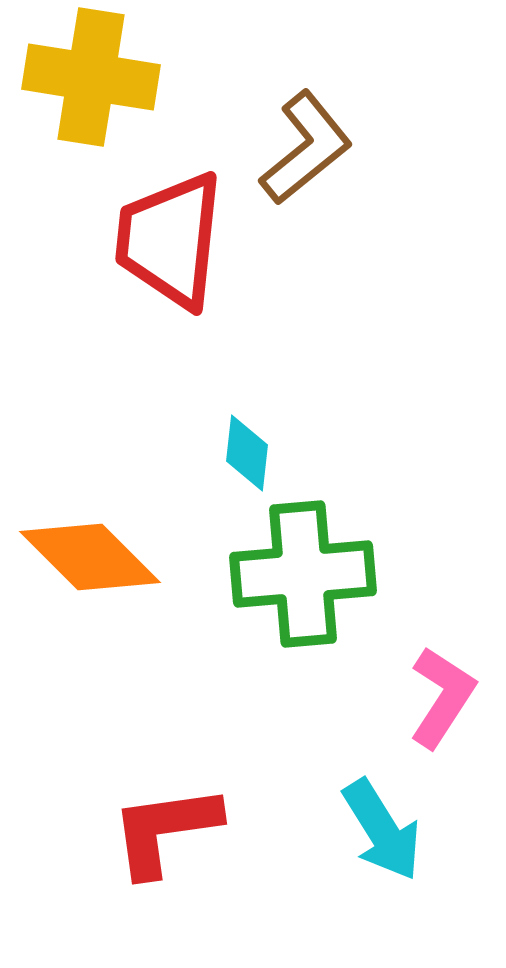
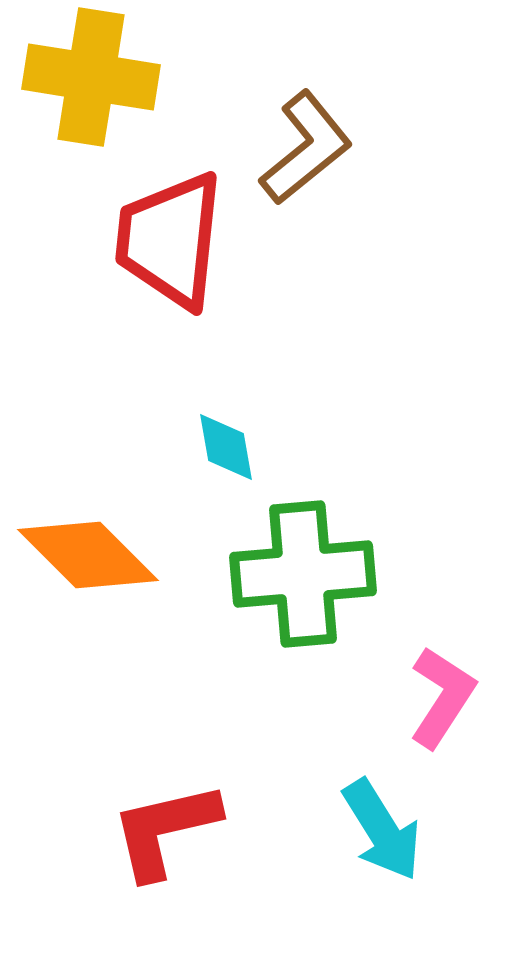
cyan diamond: moved 21 px left, 6 px up; rotated 16 degrees counterclockwise
orange diamond: moved 2 px left, 2 px up
red L-shape: rotated 5 degrees counterclockwise
